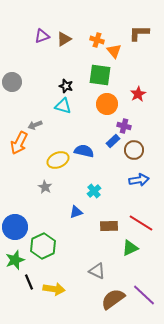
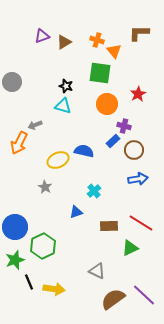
brown triangle: moved 3 px down
green square: moved 2 px up
blue arrow: moved 1 px left, 1 px up
